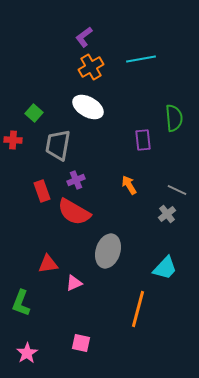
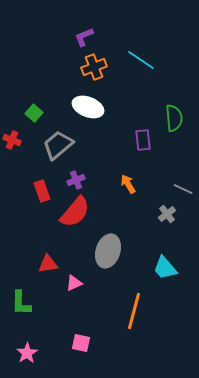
purple L-shape: rotated 15 degrees clockwise
cyan line: moved 1 px down; rotated 44 degrees clockwise
orange cross: moved 3 px right; rotated 10 degrees clockwise
white ellipse: rotated 8 degrees counterclockwise
red cross: moved 1 px left; rotated 18 degrees clockwise
gray trapezoid: rotated 40 degrees clockwise
orange arrow: moved 1 px left, 1 px up
gray line: moved 6 px right, 1 px up
red semicircle: moved 1 px right; rotated 80 degrees counterclockwise
cyan trapezoid: rotated 96 degrees clockwise
green L-shape: rotated 20 degrees counterclockwise
orange line: moved 4 px left, 2 px down
